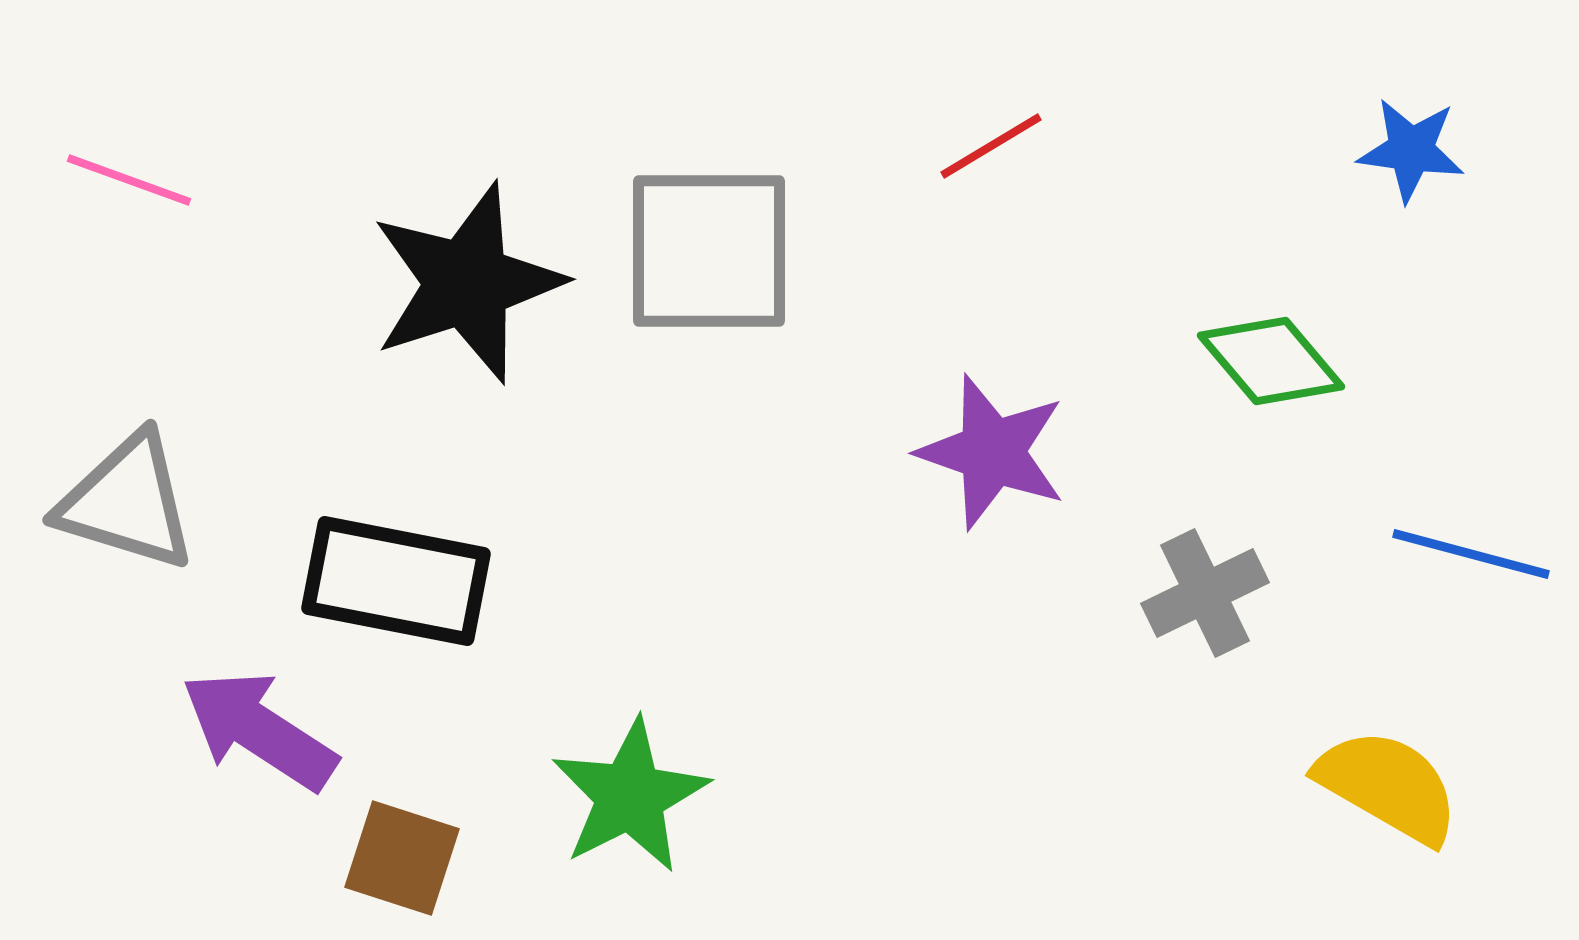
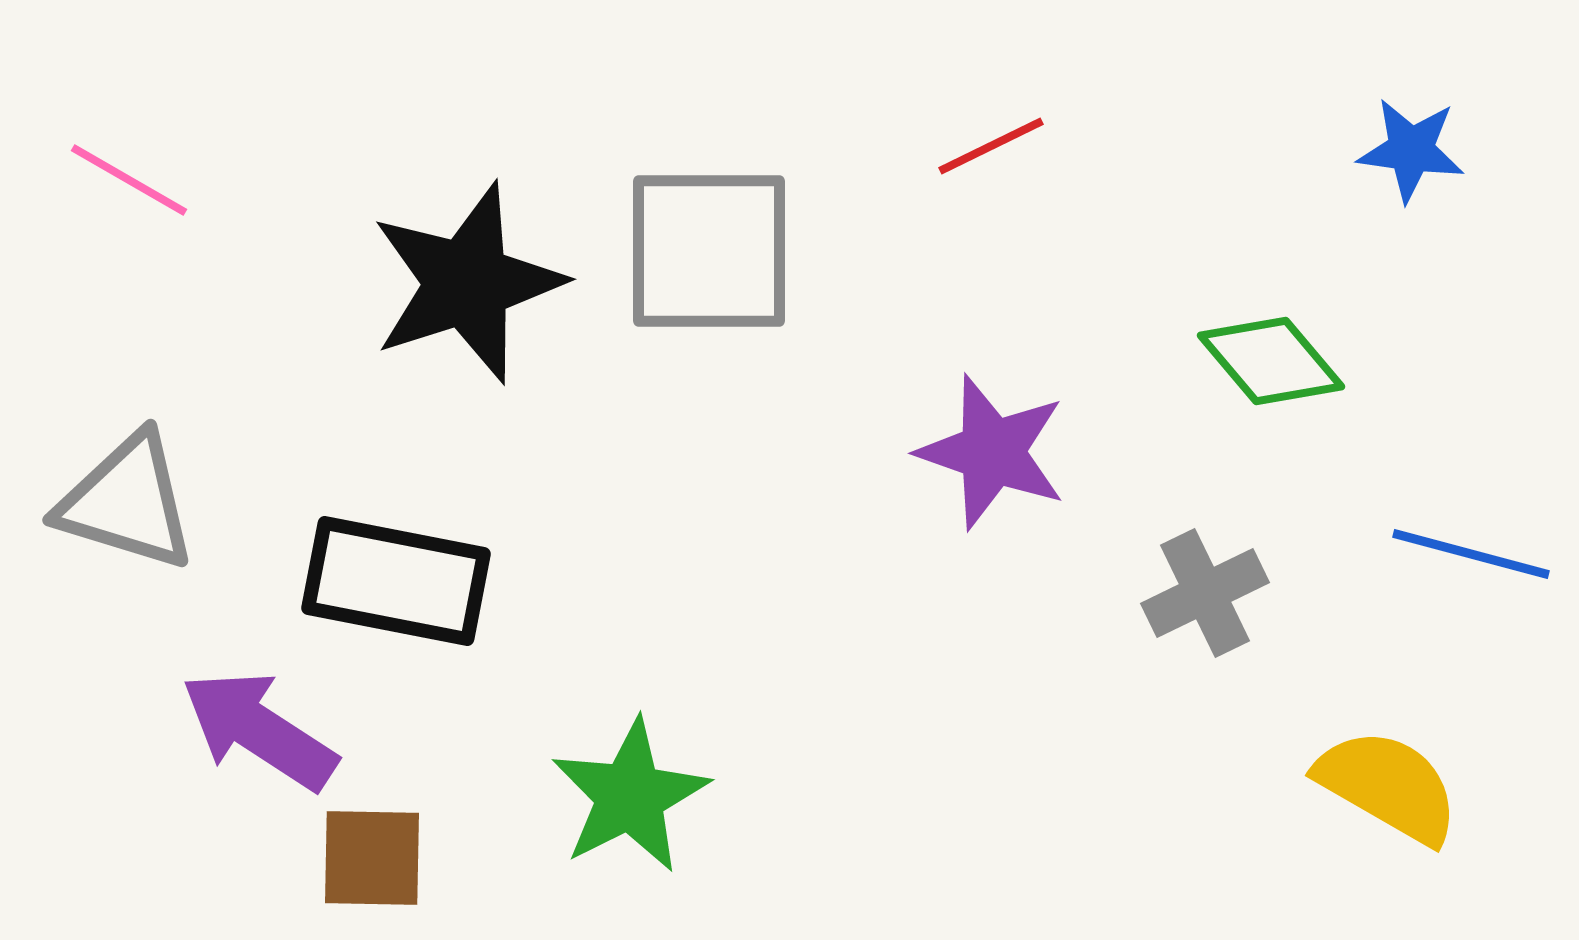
red line: rotated 5 degrees clockwise
pink line: rotated 10 degrees clockwise
brown square: moved 30 px left; rotated 17 degrees counterclockwise
